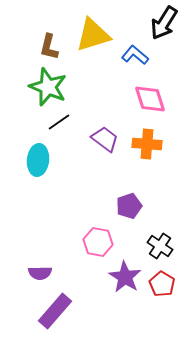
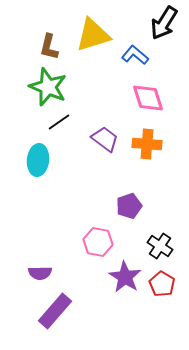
pink diamond: moved 2 px left, 1 px up
